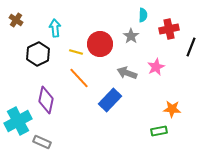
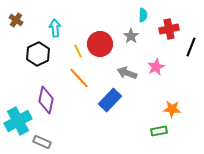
yellow line: moved 2 px right, 1 px up; rotated 48 degrees clockwise
